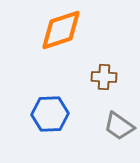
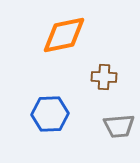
orange diamond: moved 3 px right, 5 px down; rotated 6 degrees clockwise
gray trapezoid: rotated 40 degrees counterclockwise
